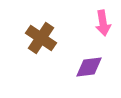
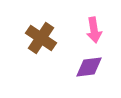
pink arrow: moved 9 px left, 7 px down
